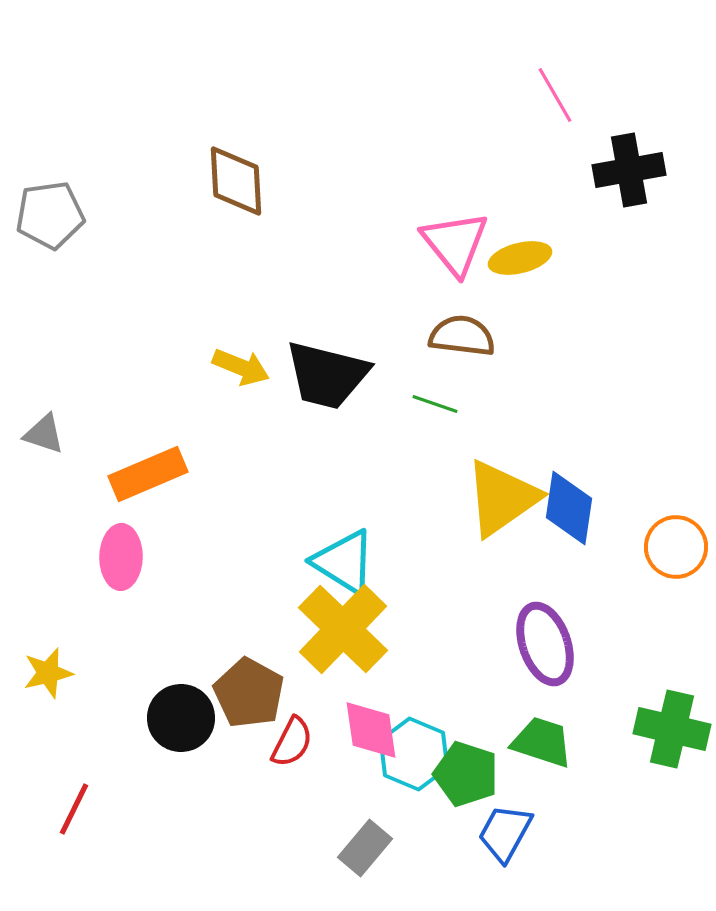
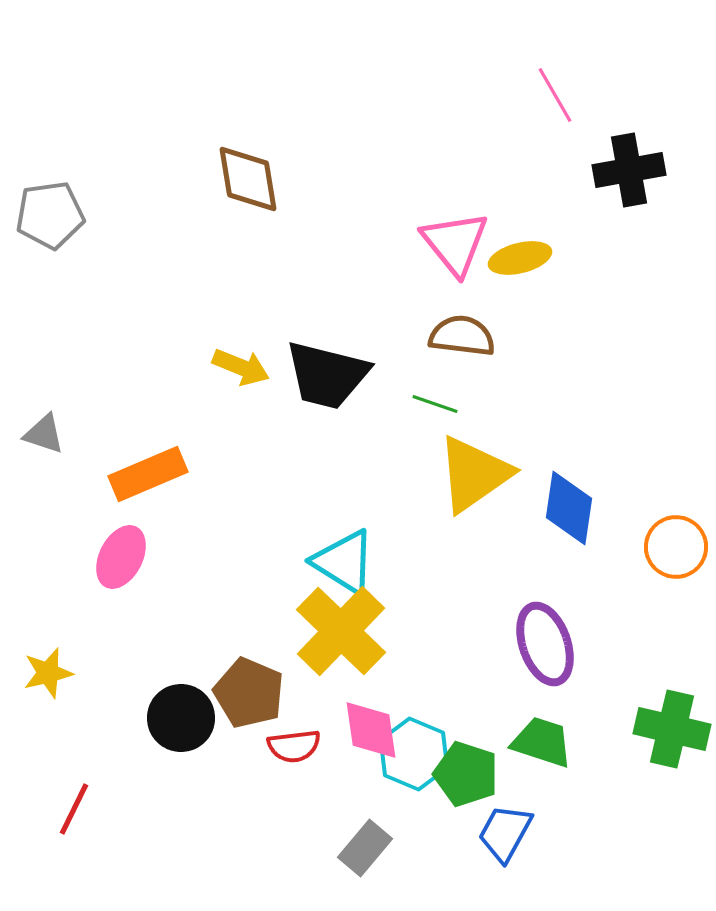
brown diamond: moved 12 px right, 2 px up; rotated 6 degrees counterclockwise
yellow triangle: moved 28 px left, 24 px up
pink ellipse: rotated 26 degrees clockwise
yellow cross: moved 2 px left, 2 px down
brown pentagon: rotated 6 degrees counterclockwise
red semicircle: moved 2 px right, 4 px down; rotated 56 degrees clockwise
